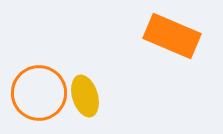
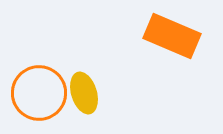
yellow ellipse: moved 1 px left, 3 px up
